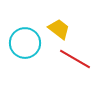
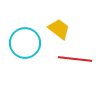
red line: rotated 24 degrees counterclockwise
